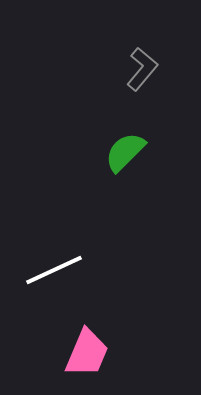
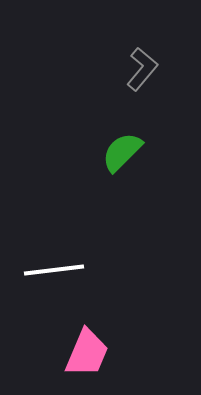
green semicircle: moved 3 px left
white line: rotated 18 degrees clockwise
